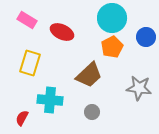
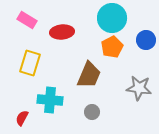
red ellipse: rotated 30 degrees counterclockwise
blue circle: moved 3 px down
brown trapezoid: rotated 24 degrees counterclockwise
